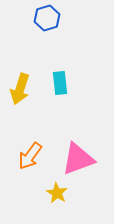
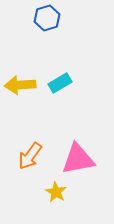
cyan rectangle: rotated 65 degrees clockwise
yellow arrow: moved 4 px up; rotated 68 degrees clockwise
pink triangle: rotated 9 degrees clockwise
yellow star: moved 1 px left, 1 px up
